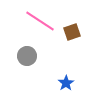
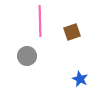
pink line: rotated 56 degrees clockwise
blue star: moved 14 px right, 4 px up; rotated 14 degrees counterclockwise
